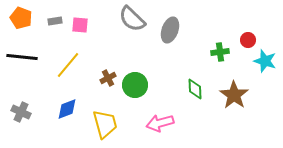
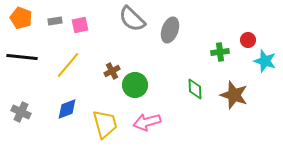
pink square: rotated 18 degrees counterclockwise
brown cross: moved 4 px right, 7 px up
brown star: rotated 16 degrees counterclockwise
pink arrow: moved 13 px left, 1 px up
